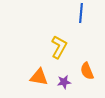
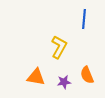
blue line: moved 3 px right, 6 px down
orange semicircle: moved 4 px down
orange triangle: moved 3 px left
